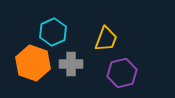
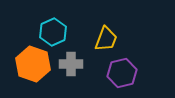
orange hexagon: moved 1 px down
